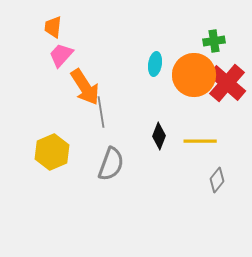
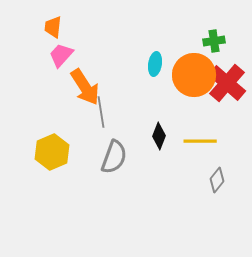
gray semicircle: moved 3 px right, 7 px up
